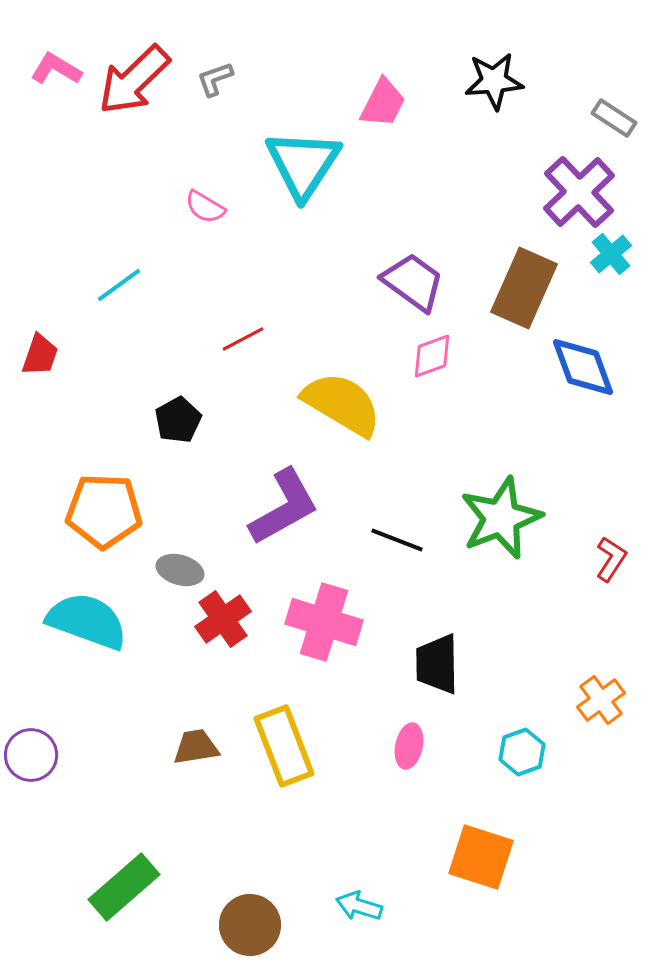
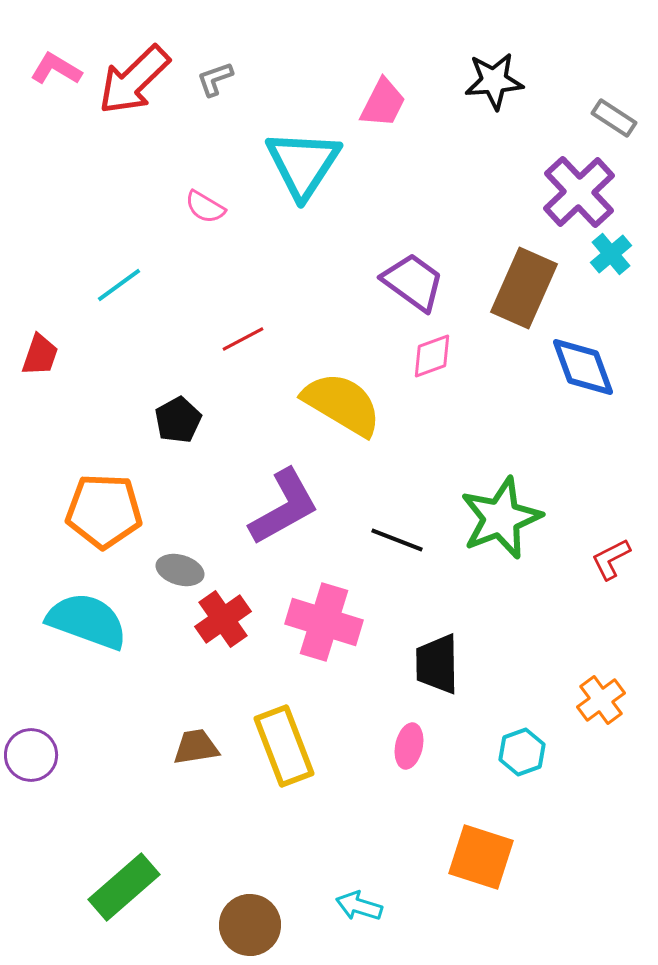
red L-shape: rotated 150 degrees counterclockwise
